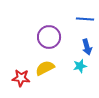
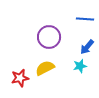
blue arrow: rotated 56 degrees clockwise
red star: moved 1 px left; rotated 18 degrees counterclockwise
